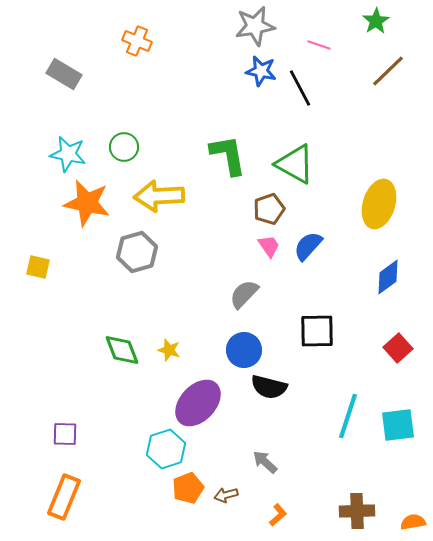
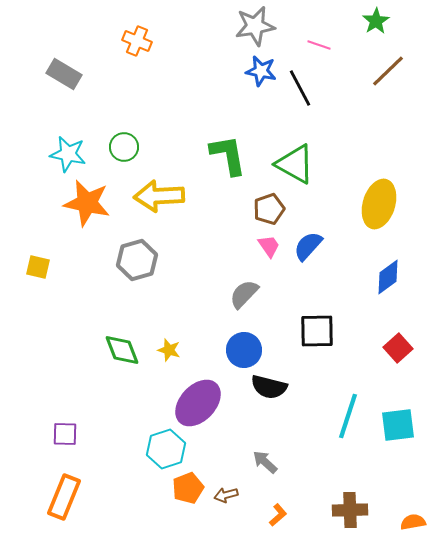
gray hexagon: moved 8 px down
brown cross: moved 7 px left, 1 px up
